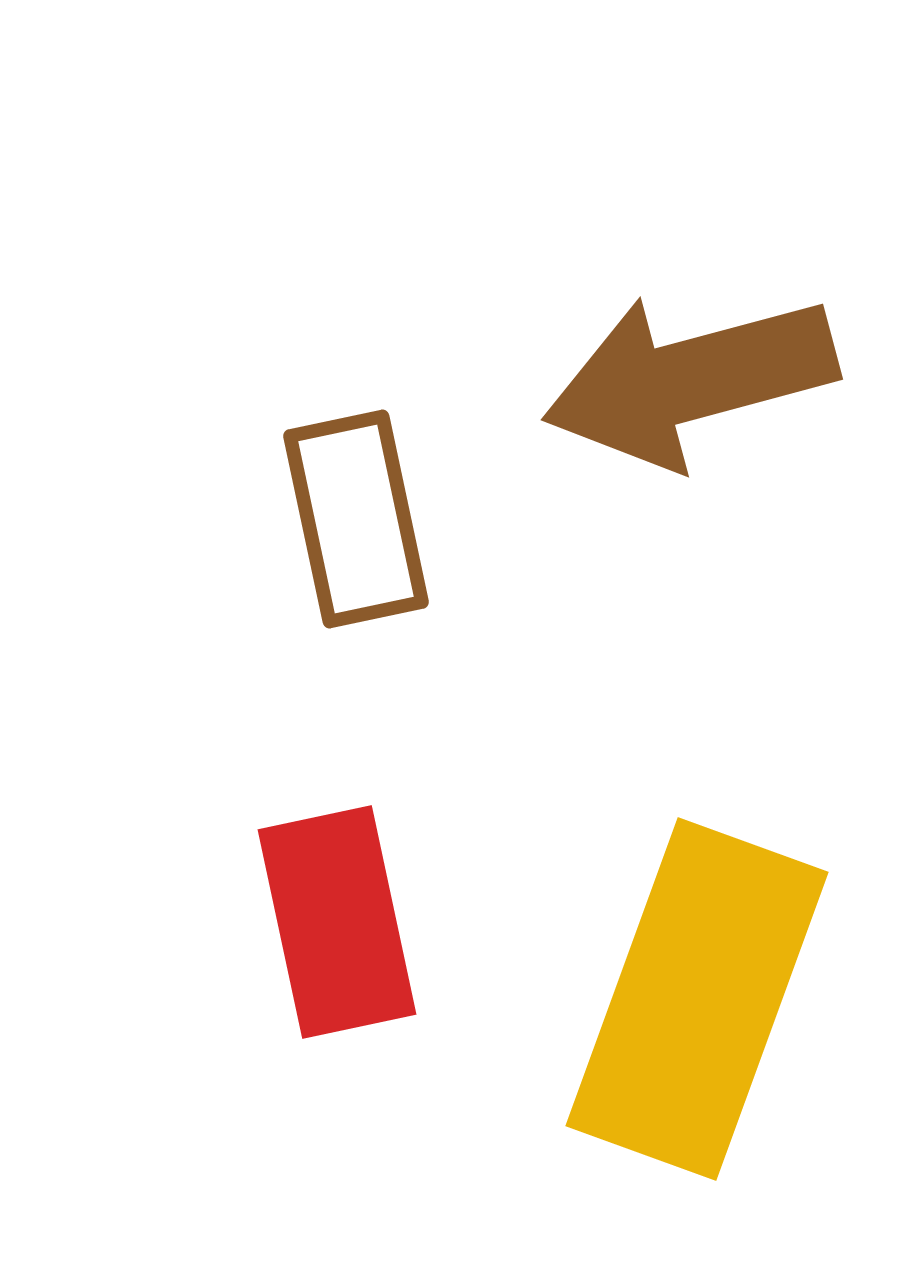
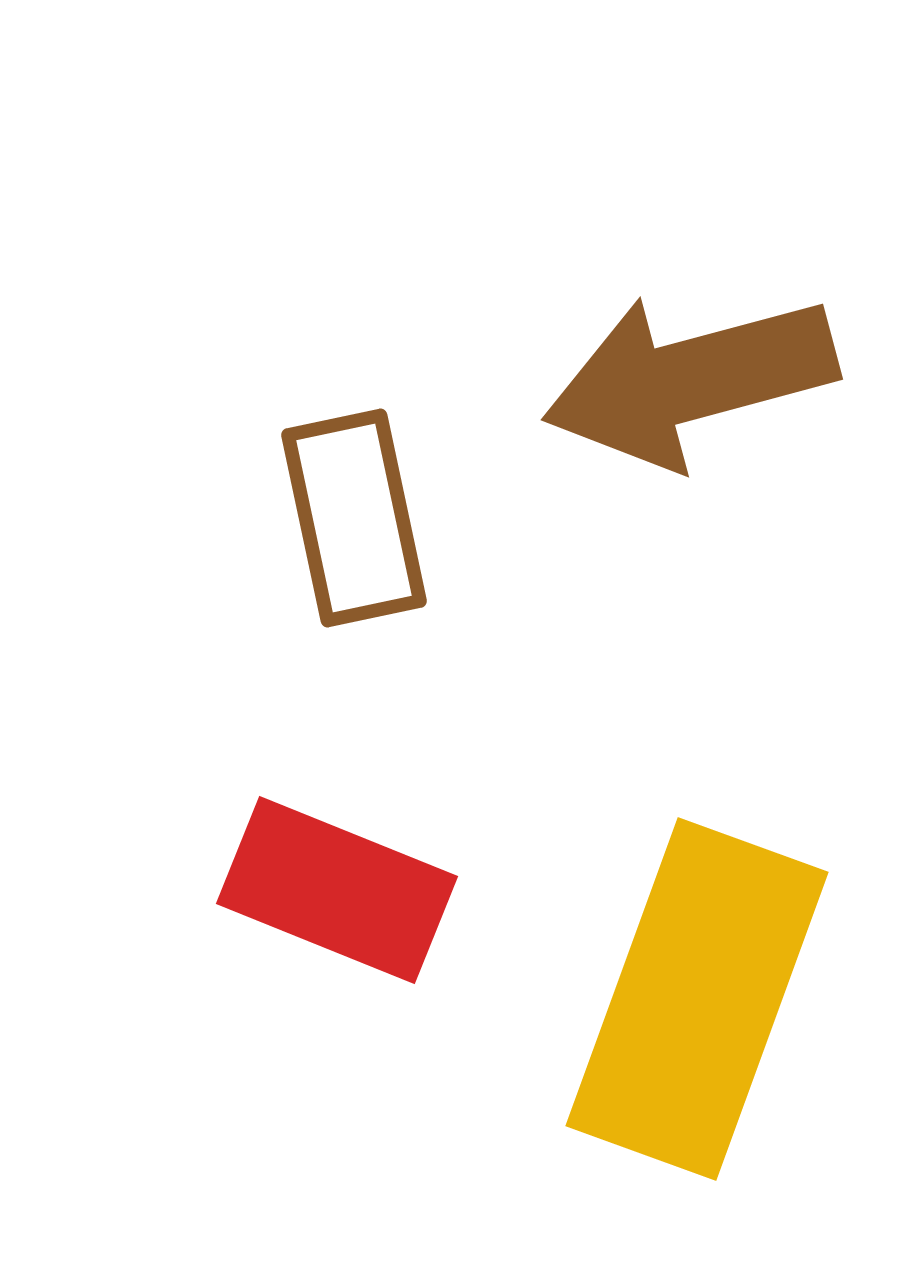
brown rectangle: moved 2 px left, 1 px up
red rectangle: moved 32 px up; rotated 56 degrees counterclockwise
